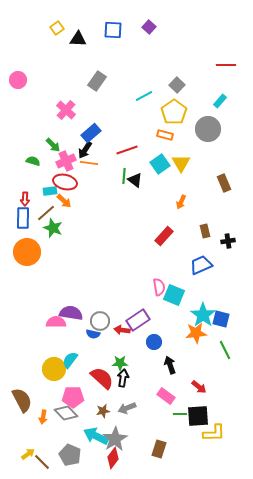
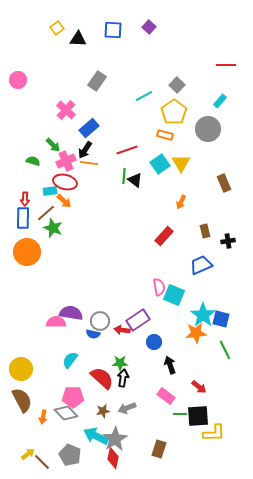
blue rectangle at (91, 133): moved 2 px left, 5 px up
yellow circle at (54, 369): moved 33 px left
red diamond at (113, 458): rotated 25 degrees counterclockwise
